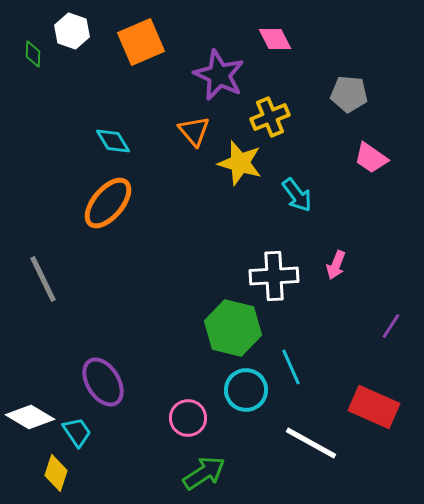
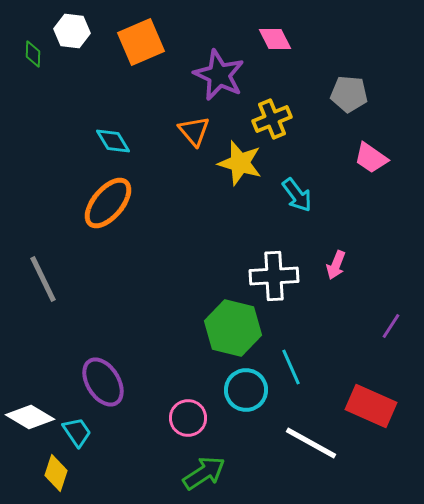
white hexagon: rotated 12 degrees counterclockwise
yellow cross: moved 2 px right, 2 px down
red rectangle: moved 3 px left, 1 px up
